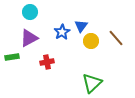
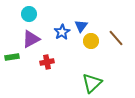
cyan circle: moved 1 px left, 2 px down
purple triangle: moved 2 px right, 1 px down
